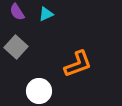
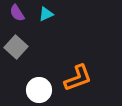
purple semicircle: moved 1 px down
orange L-shape: moved 14 px down
white circle: moved 1 px up
